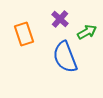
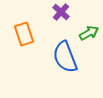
purple cross: moved 1 px right, 7 px up
green arrow: moved 2 px right, 1 px down
